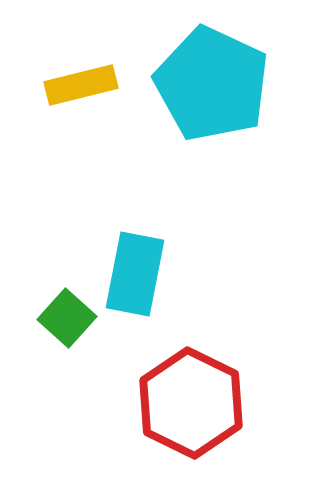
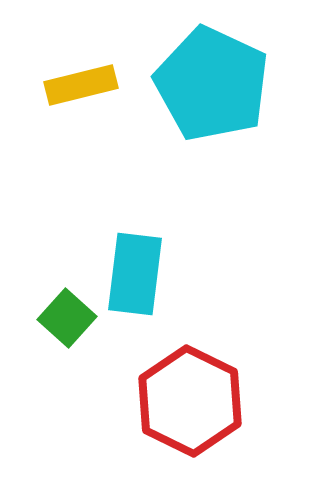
cyan rectangle: rotated 4 degrees counterclockwise
red hexagon: moved 1 px left, 2 px up
